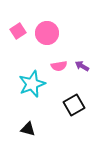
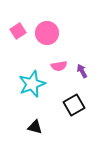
purple arrow: moved 5 px down; rotated 32 degrees clockwise
black triangle: moved 7 px right, 2 px up
